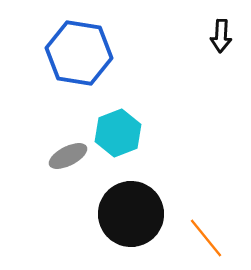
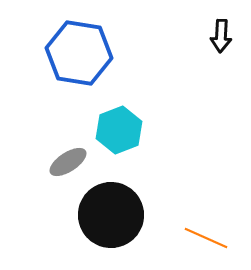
cyan hexagon: moved 1 px right, 3 px up
gray ellipse: moved 6 px down; rotated 6 degrees counterclockwise
black circle: moved 20 px left, 1 px down
orange line: rotated 27 degrees counterclockwise
